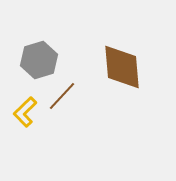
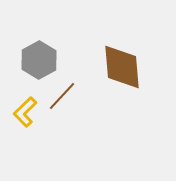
gray hexagon: rotated 12 degrees counterclockwise
